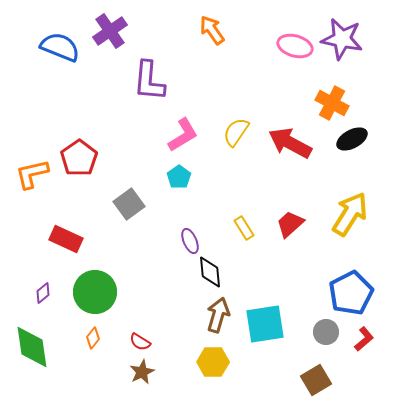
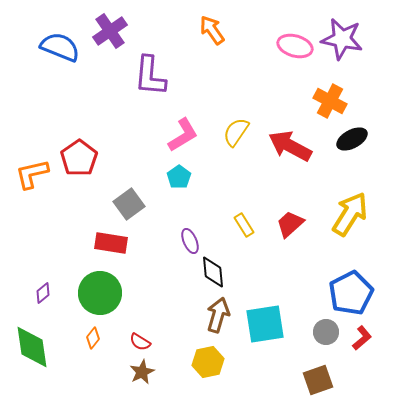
purple L-shape: moved 1 px right, 5 px up
orange cross: moved 2 px left, 2 px up
red arrow: moved 3 px down
yellow rectangle: moved 3 px up
red rectangle: moved 45 px right, 4 px down; rotated 16 degrees counterclockwise
black diamond: moved 3 px right
green circle: moved 5 px right, 1 px down
red L-shape: moved 2 px left, 1 px up
yellow hexagon: moved 5 px left; rotated 12 degrees counterclockwise
brown square: moved 2 px right; rotated 12 degrees clockwise
